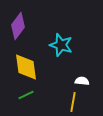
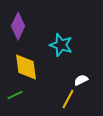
purple diamond: rotated 12 degrees counterclockwise
white semicircle: moved 1 px left, 1 px up; rotated 32 degrees counterclockwise
green line: moved 11 px left
yellow line: moved 5 px left, 3 px up; rotated 18 degrees clockwise
